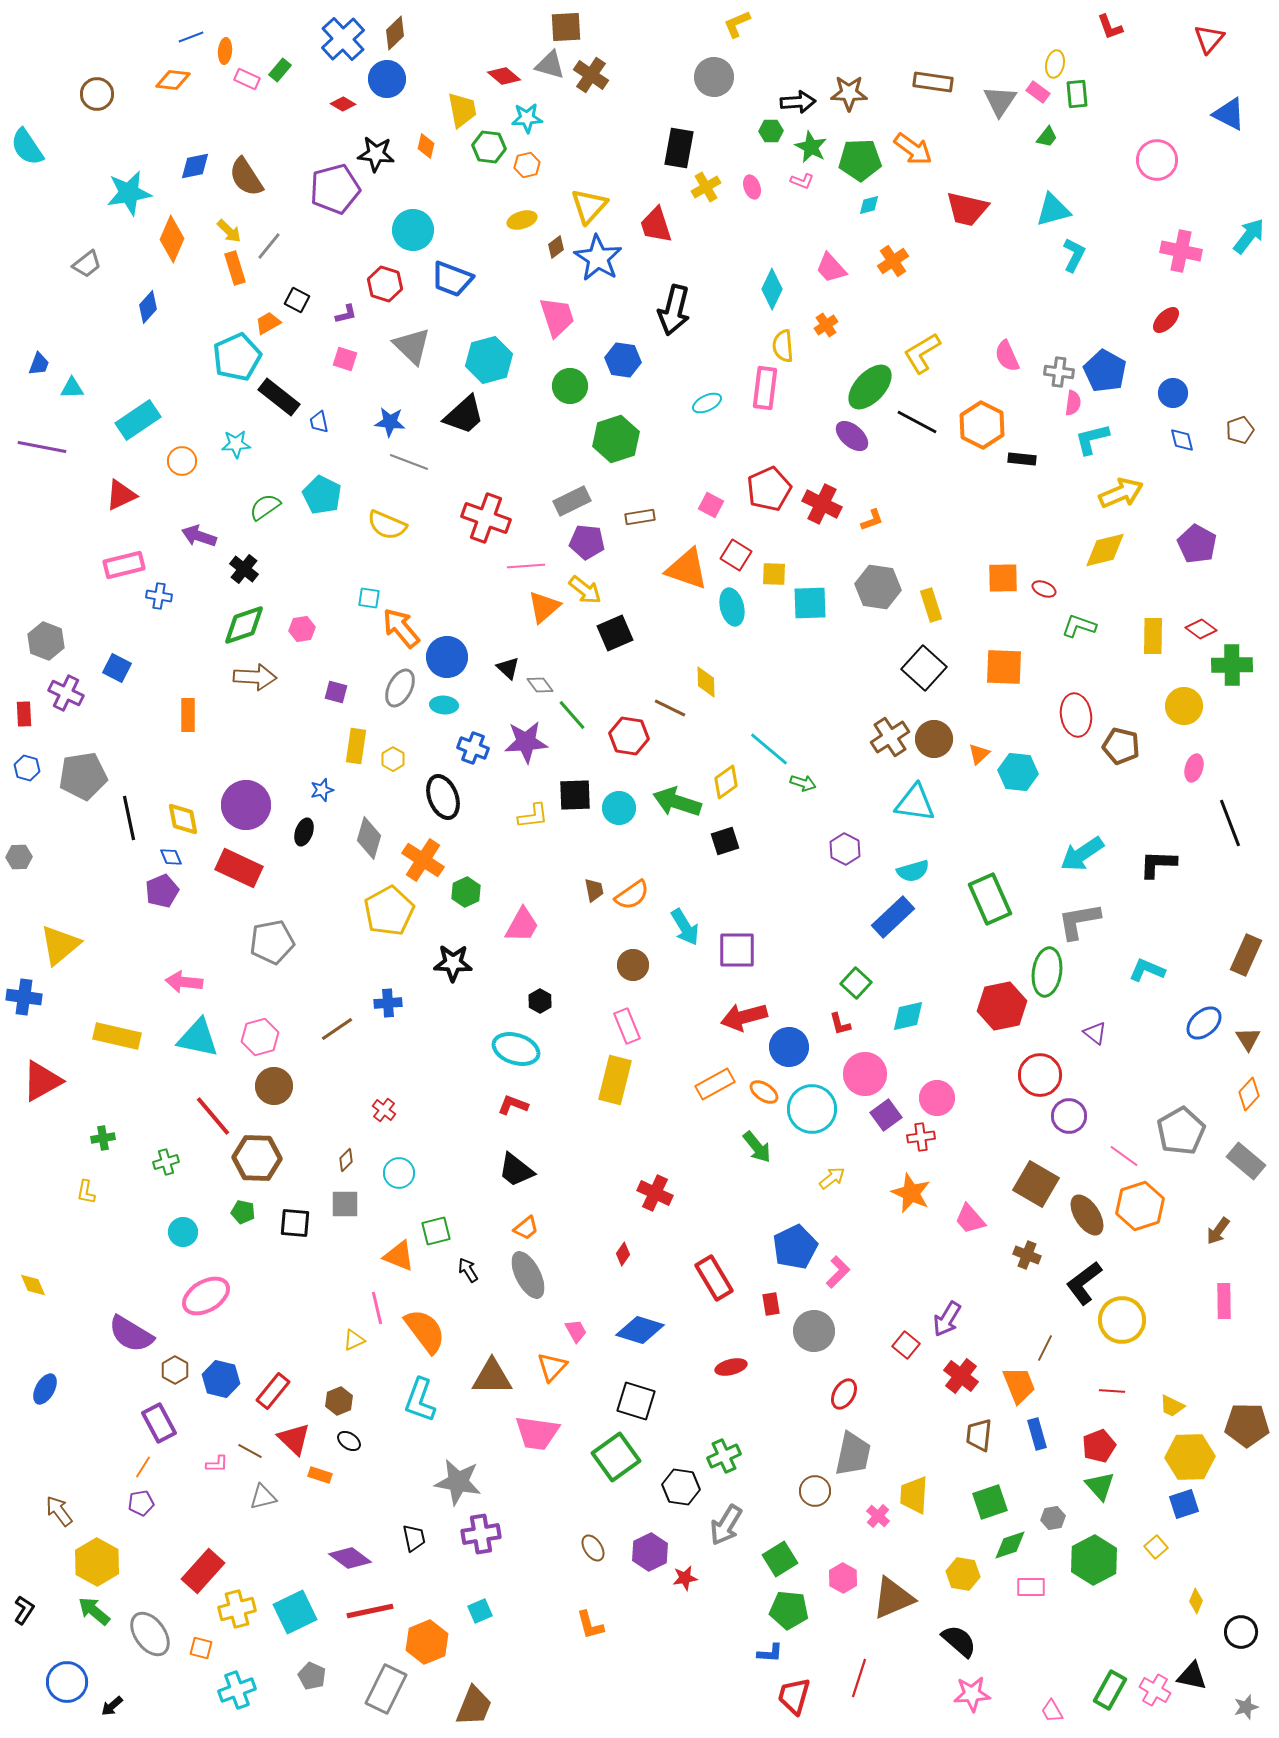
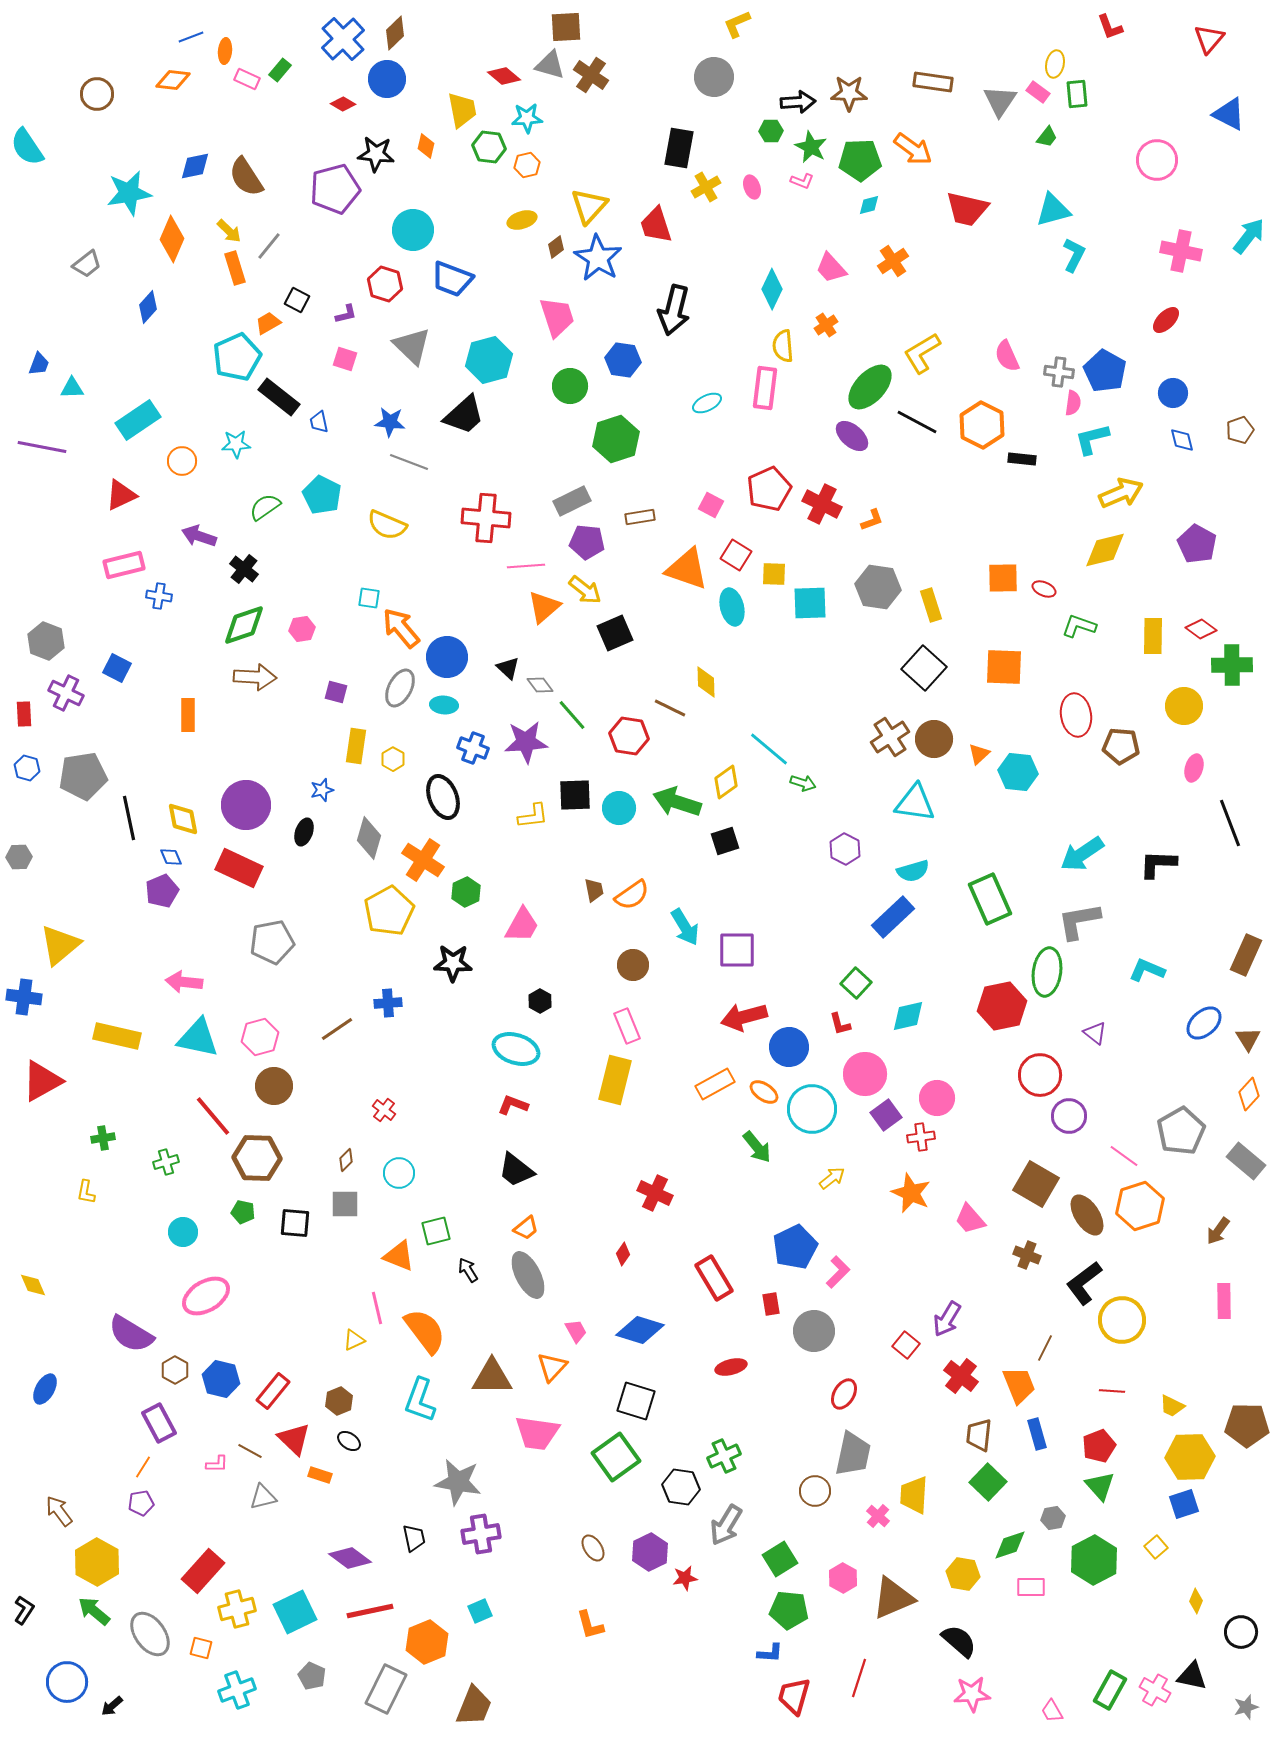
red cross at (486, 518): rotated 15 degrees counterclockwise
brown pentagon at (1121, 746): rotated 9 degrees counterclockwise
green square at (990, 1502): moved 2 px left, 20 px up; rotated 27 degrees counterclockwise
